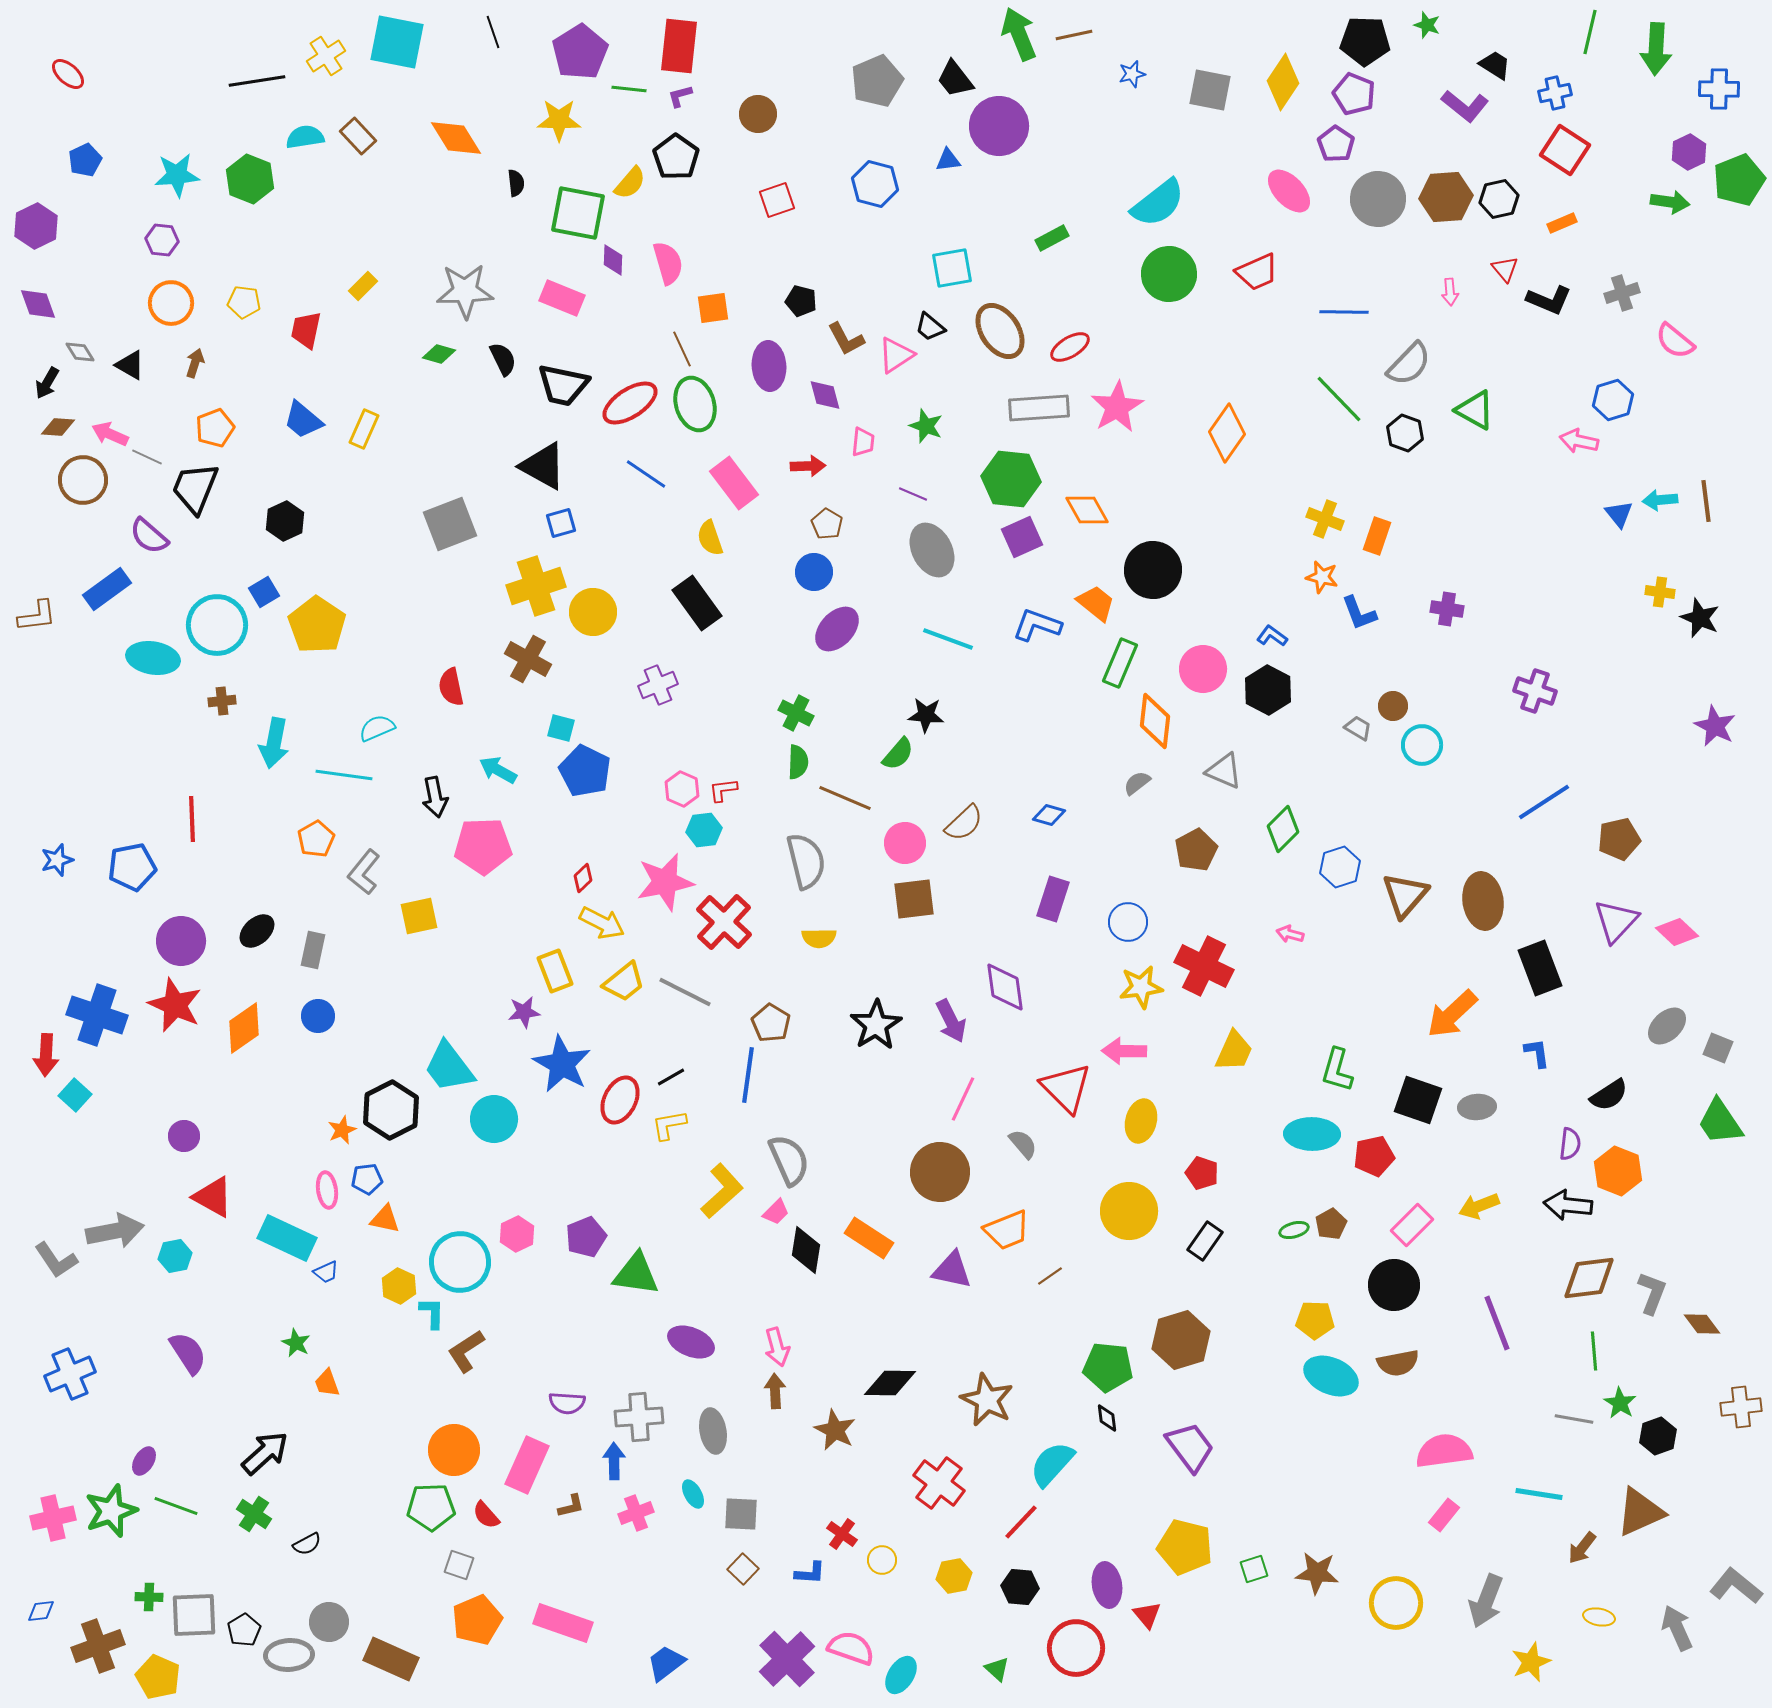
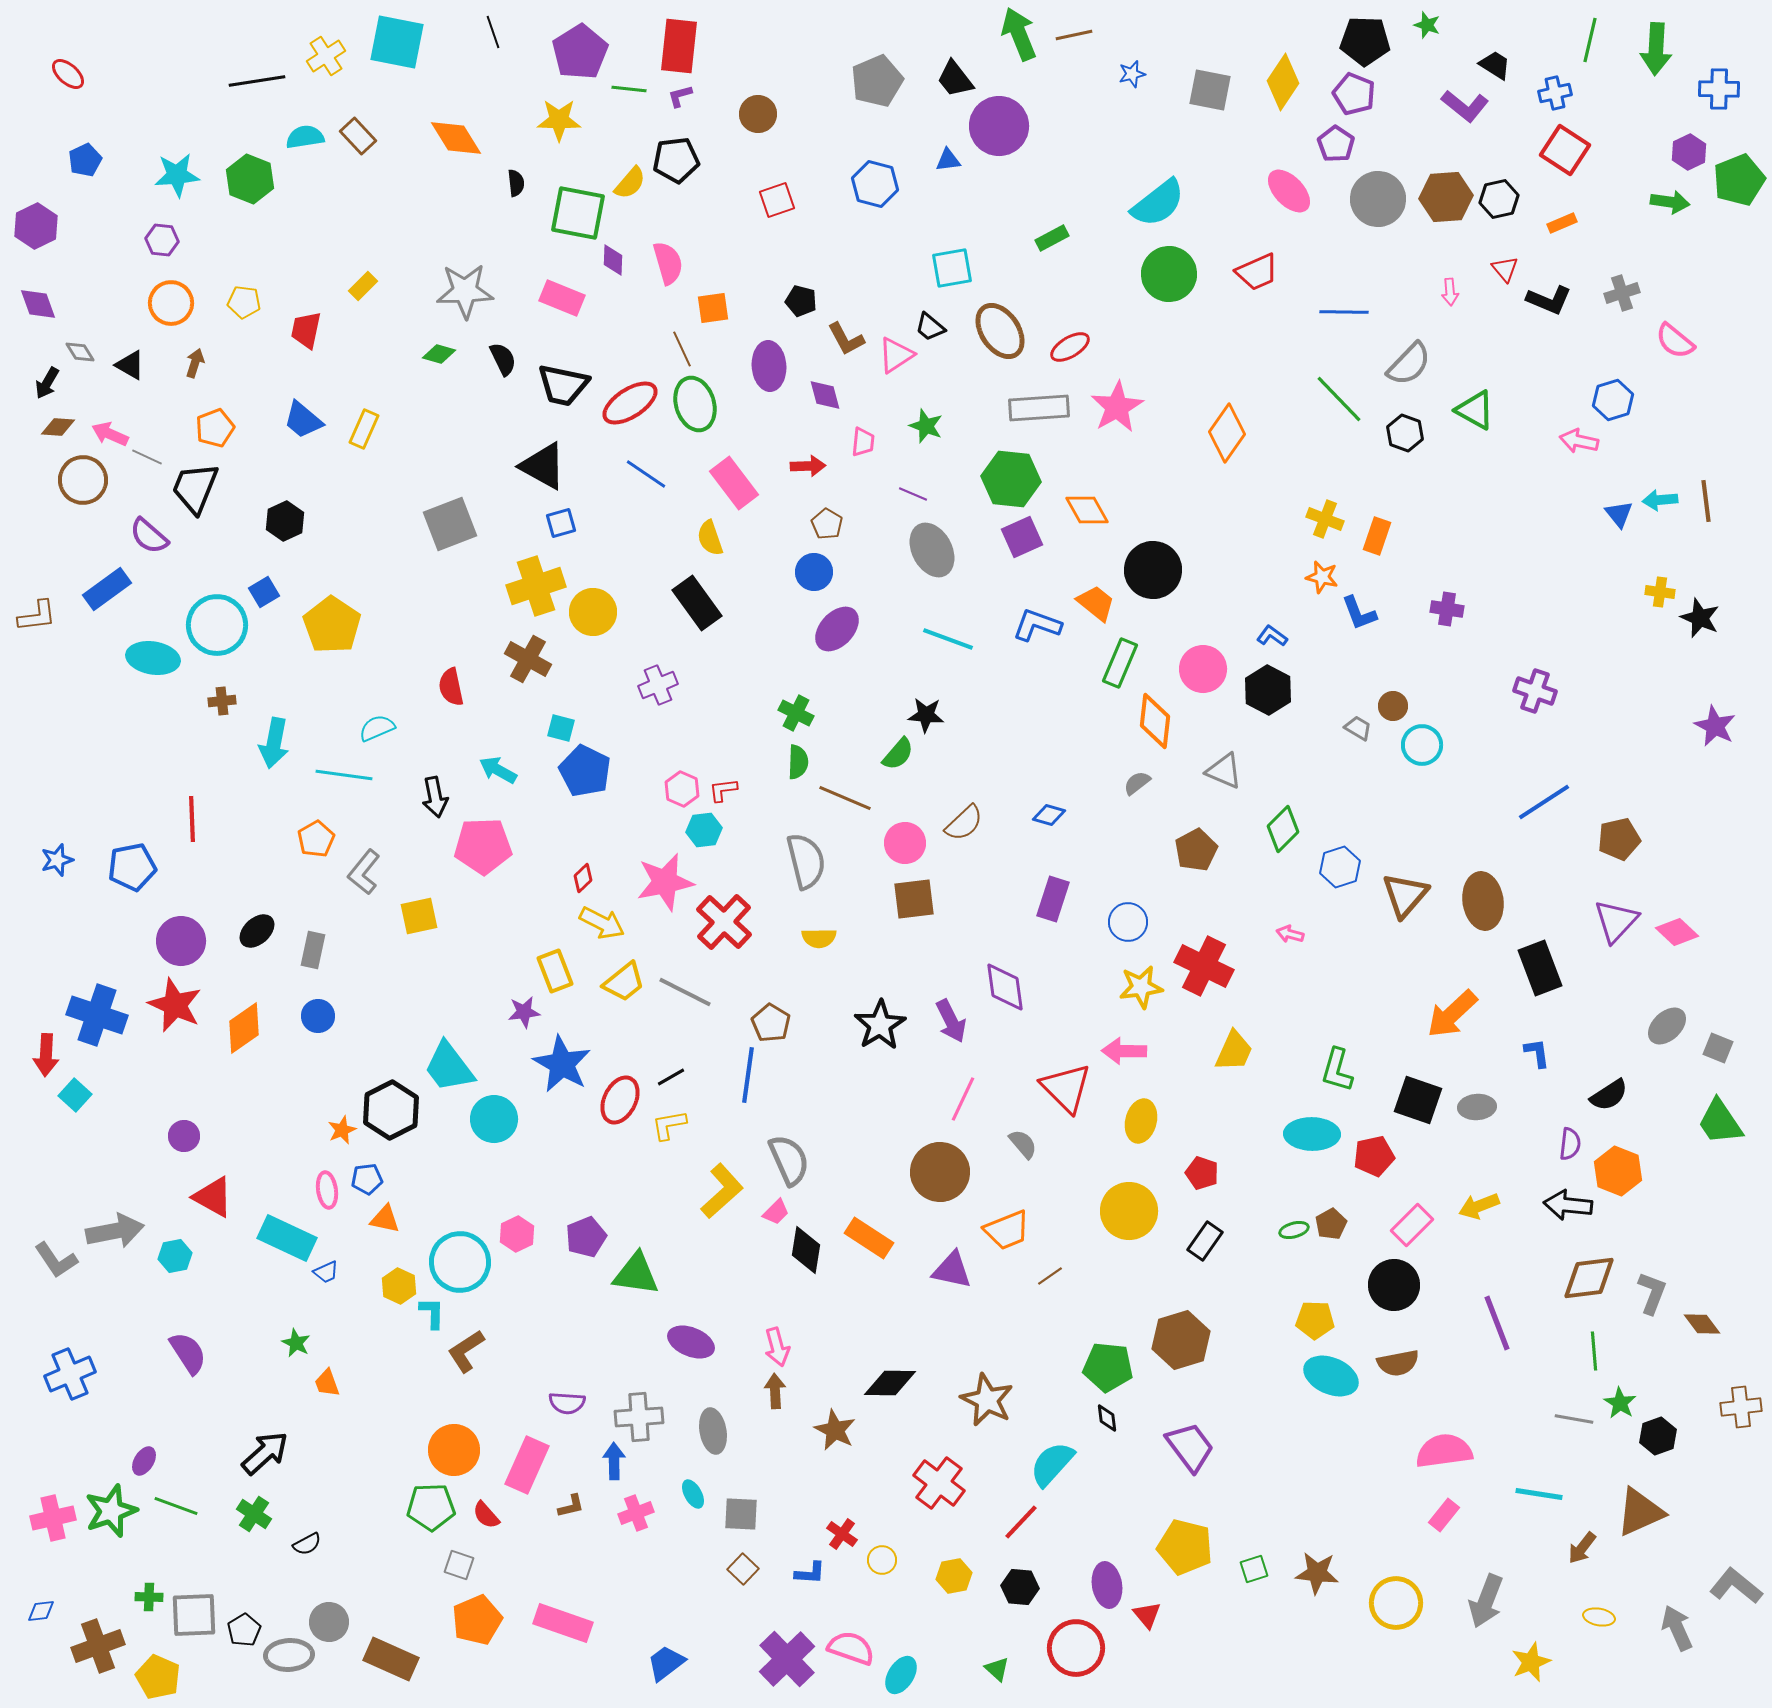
green line at (1590, 32): moved 8 px down
black pentagon at (676, 157): moved 3 px down; rotated 30 degrees clockwise
yellow pentagon at (317, 625): moved 15 px right
black star at (876, 1025): moved 4 px right
